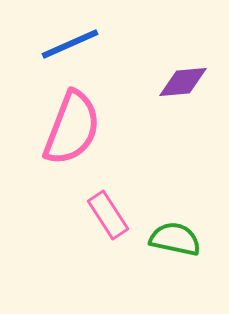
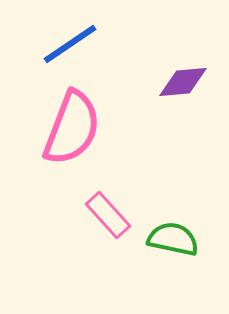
blue line: rotated 10 degrees counterclockwise
pink rectangle: rotated 9 degrees counterclockwise
green semicircle: moved 2 px left
